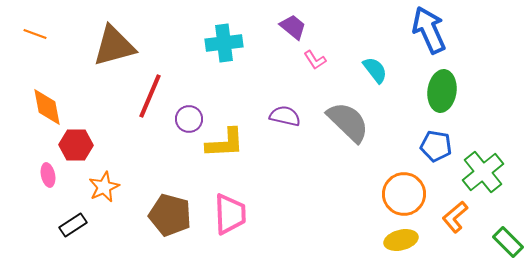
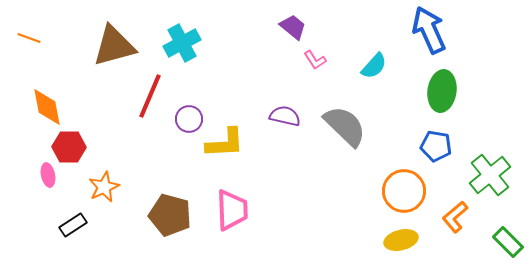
orange line: moved 6 px left, 4 px down
cyan cross: moved 42 px left; rotated 21 degrees counterclockwise
cyan semicircle: moved 1 px left, 4 px up; rotated 80 degrees clockwise
gray semicircle: moved 3 px left, 4 px down
red hexagon: moved 7 px left, 2 px down
green cross: moved 7 px right, 3 px down
orange circle: moved 3 px up
pink trapezoid: moved 2 px right, 4 px up
